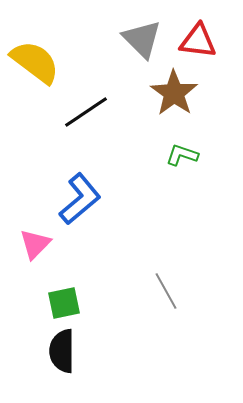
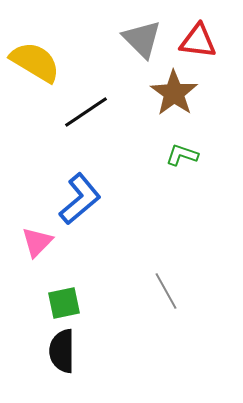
yellow semicircle: rotated 6 degrees counterclockwise
pink triangle: moved 2 px right, 2 px up
